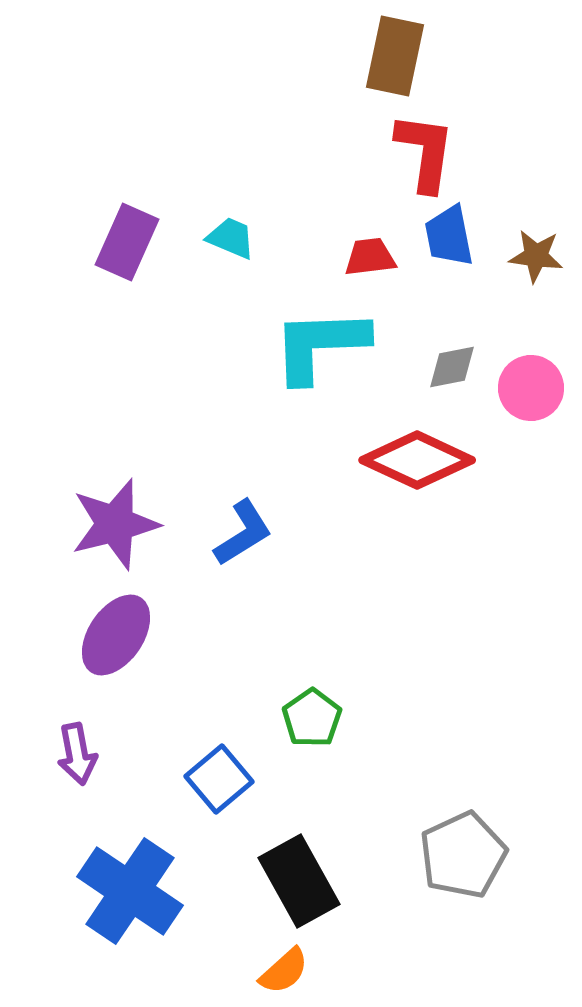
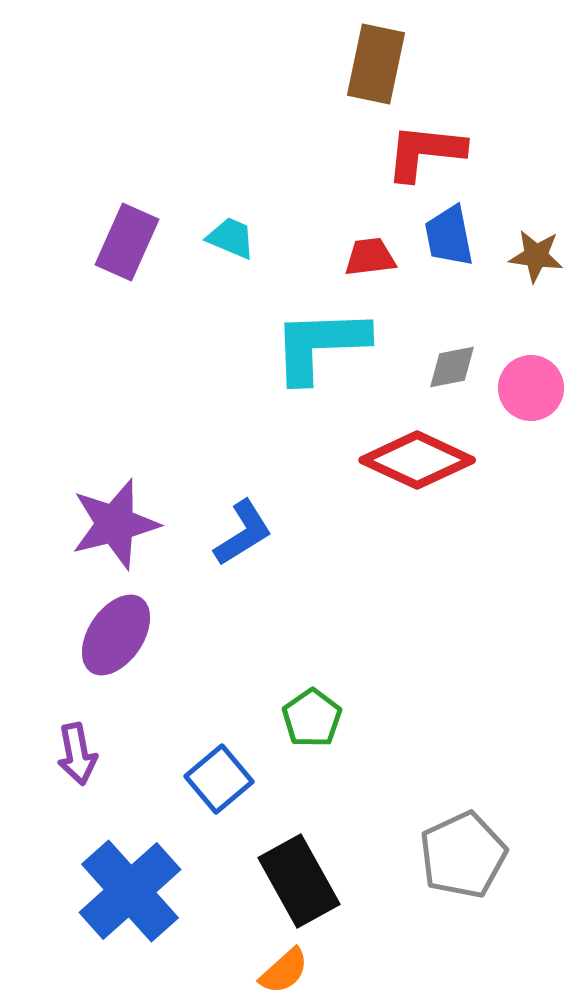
brown rectangle: moved 19 px left, 8 px down
red L-shape: rotated 92 degrees counterclockwise
blue cross: rotated 14 degrees clockwise
